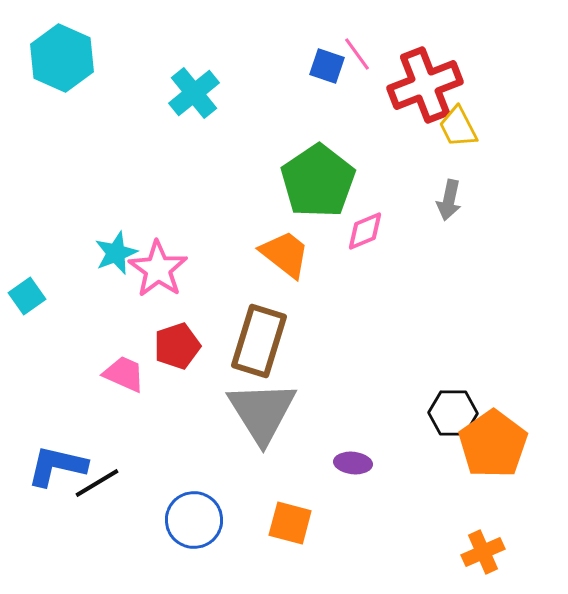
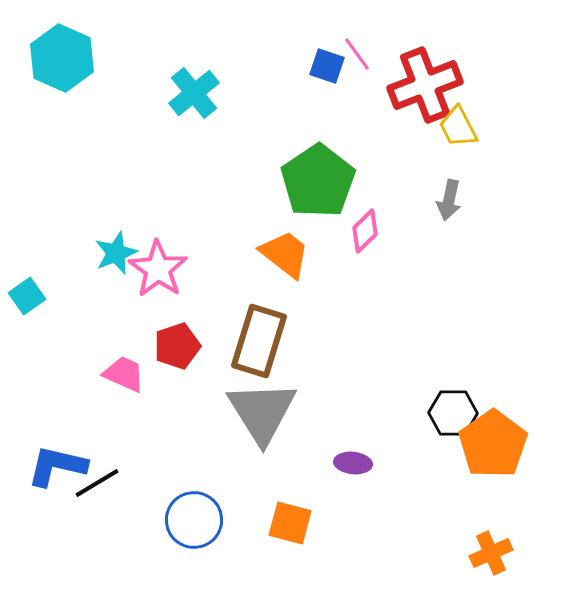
pink diamond: rotated 21 degrees counterclockwise
orange cross: moved 8 px right, 1 px down
